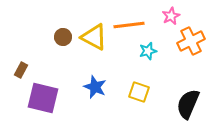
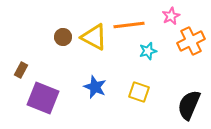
purple square: rotated 8 degrees clockwise
black semicircle: moved 1 px right, 1 px down
